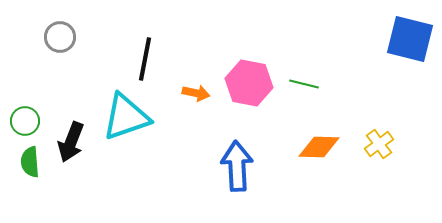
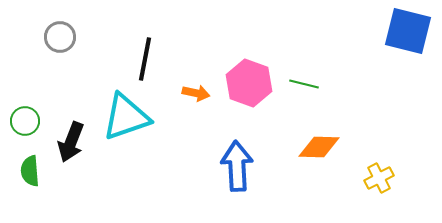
blue square: moved 2 px left, 8 px up
pink hexagon: rotated 9 degrees clockwise
yellow cross: moved 34 px down; rotated 8 degrees clockwise
green semicircle: moved 9 px down
